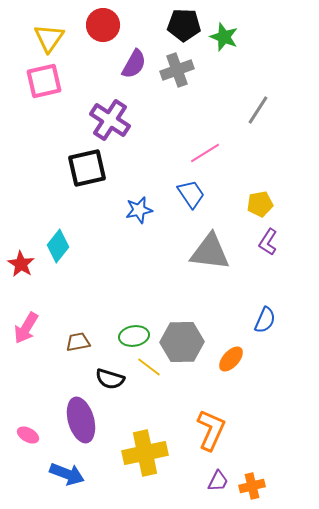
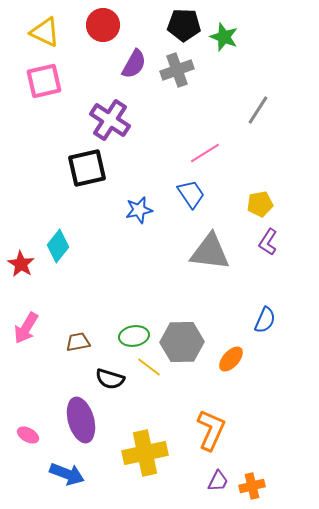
yellow triangle: moved 4 px left, 6 px up; rotated 40 degrees counterclockwise
